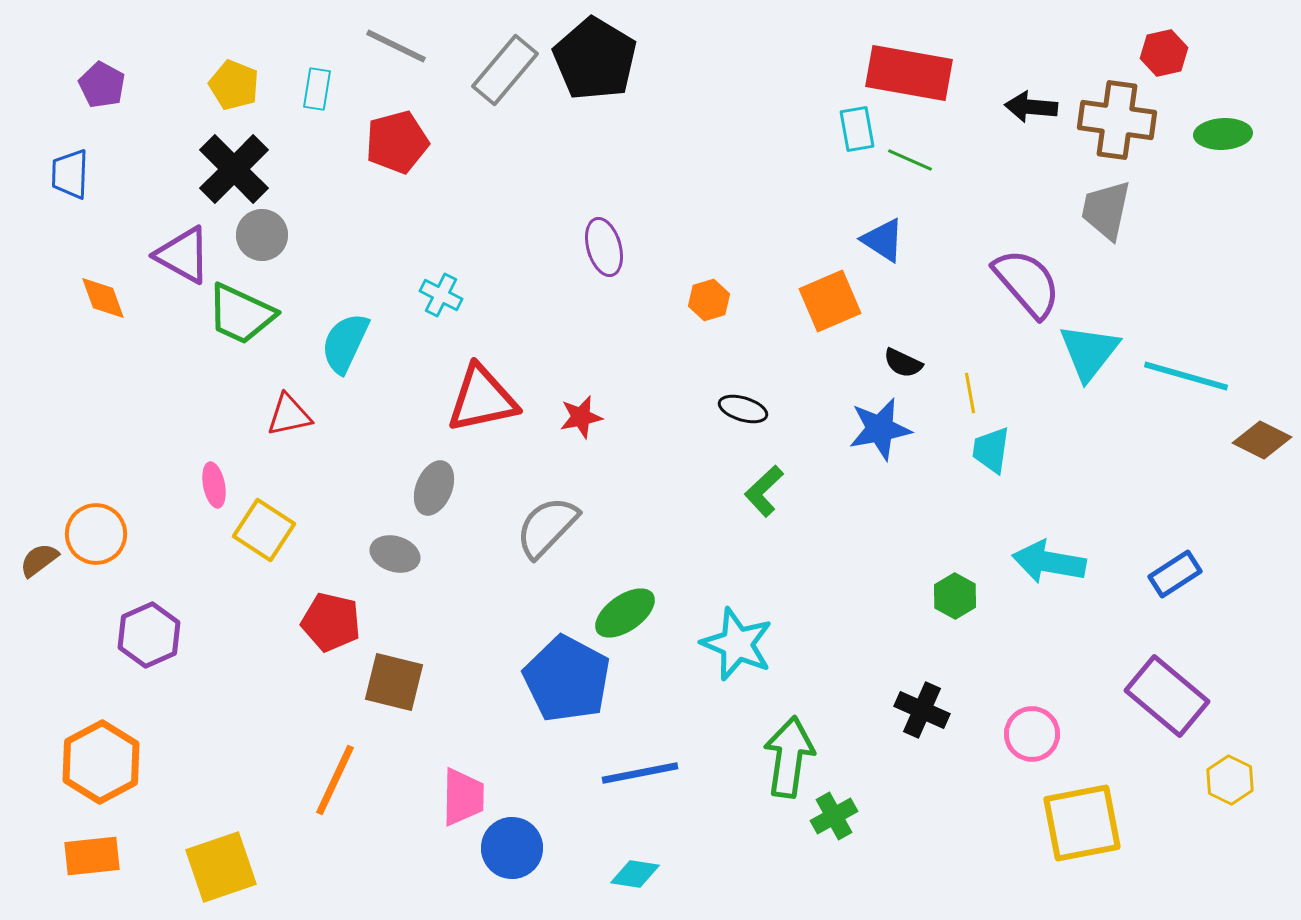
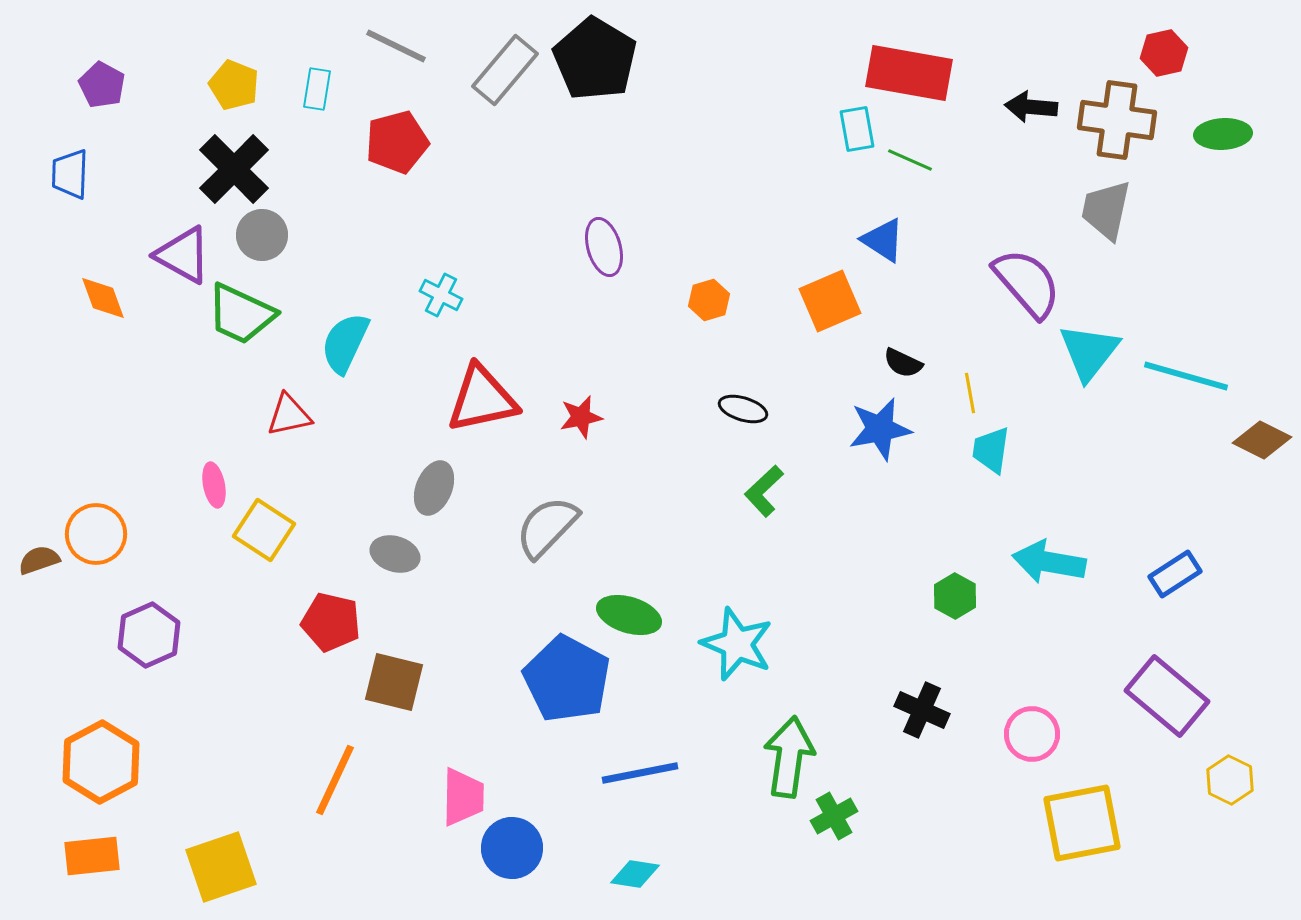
brown semicircle at (39, 560): rotated 18 degrees clockwise
green ellipse at (625, 613): moved 4 px right, 2 px down; rotated 52 degrees clockwise
